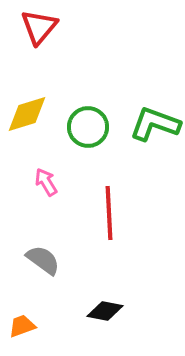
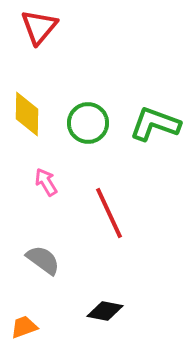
yellow diamond: rotated 72 degrees counterclockwise
green circle: moved 4 px up
red line: rotated 22 degrees counterclockwise
orange trapezoid: moved 2 px right, 1 px down
